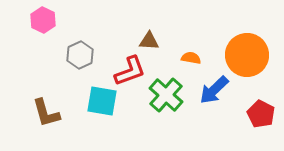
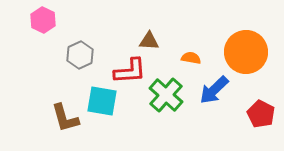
orange circle: moved 1 px left, 3 px up
red L-shape: rotated 16 degrees clockwise
brown L-shape: moved 19 px right, 5 px down
